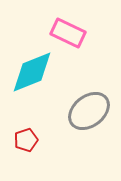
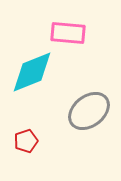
pink rectangle: rotated 20 degrees counterclockwise
red pentagon: moved 1 px down
